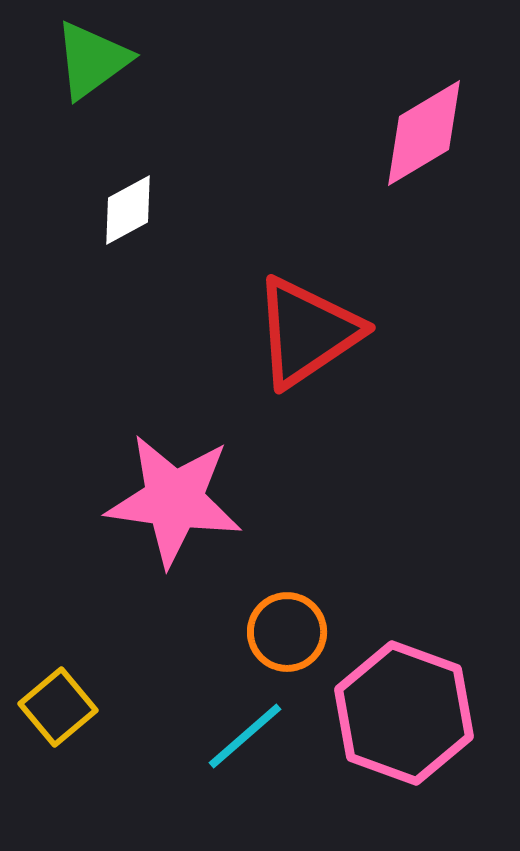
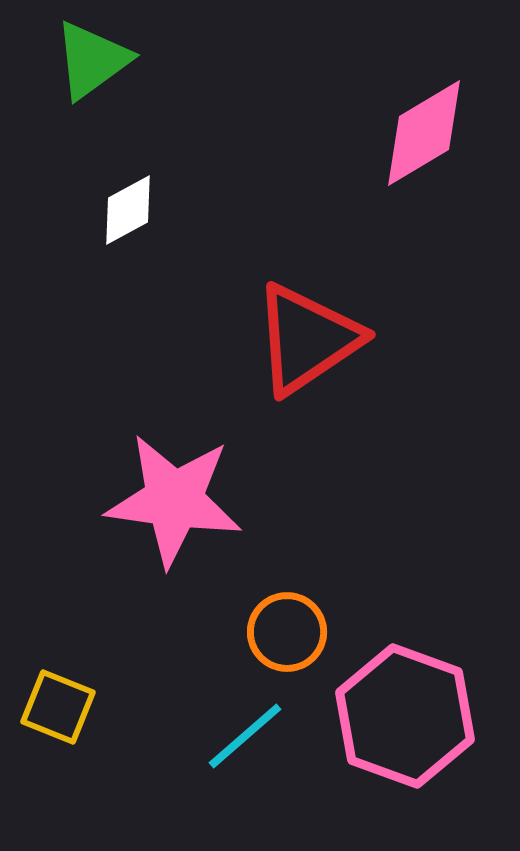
red triangle: moved 7 px down
yellow square: rotated 28 degrees counterclockwise
pink hexagon: moved 1 px right, 3 px down
